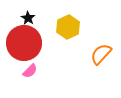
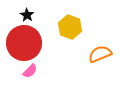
black star: moved 1 px left, 3 px up
yellow hexagon: moved 2 px right; rotated 15 degrees counterclockwise
orange semicircle: moved 1 px left; rotated 25 degrees clockwise
